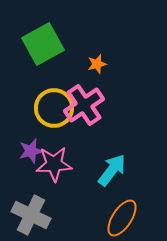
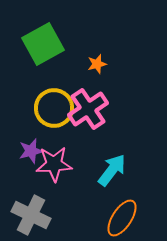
pink cross: moved 4 px right, 4 px down
